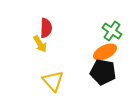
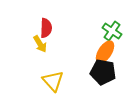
orange ellipse: rotated 30 degrees counterclockwise
